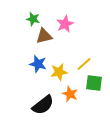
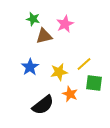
blue star: moved 8 px left, 3 px down; rotated 24 degrees clockwise
